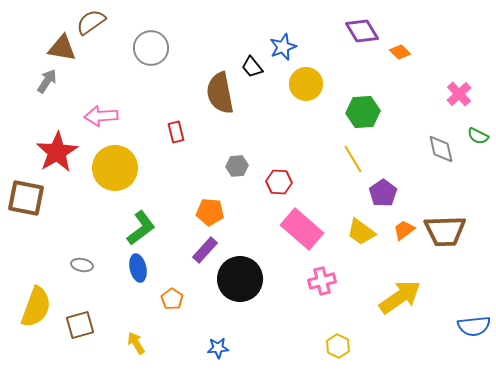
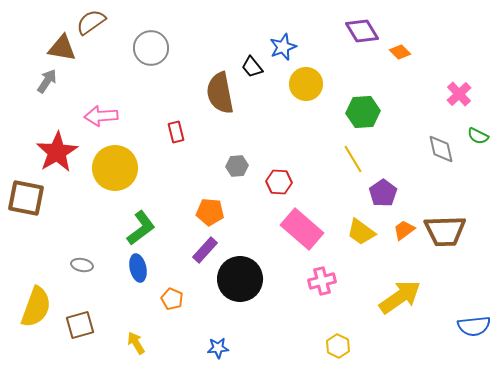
orange pentagon at (172, 299): rotated 10 degrees counterclockwise
